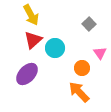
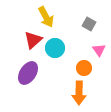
yellow arrow: moved 15 px right, 2 px down
gray square: rotated 16 degrees counterclockwise
pink triangle: moved 1 px left, 3 px up
orange circle: moved 2 px right
purple ellipse: moved 1 px right, 1 px up; rotated 10 degrees counterclockwise
orange arrow: moved 1 px down; rotated 135 degrees counterclockwise
